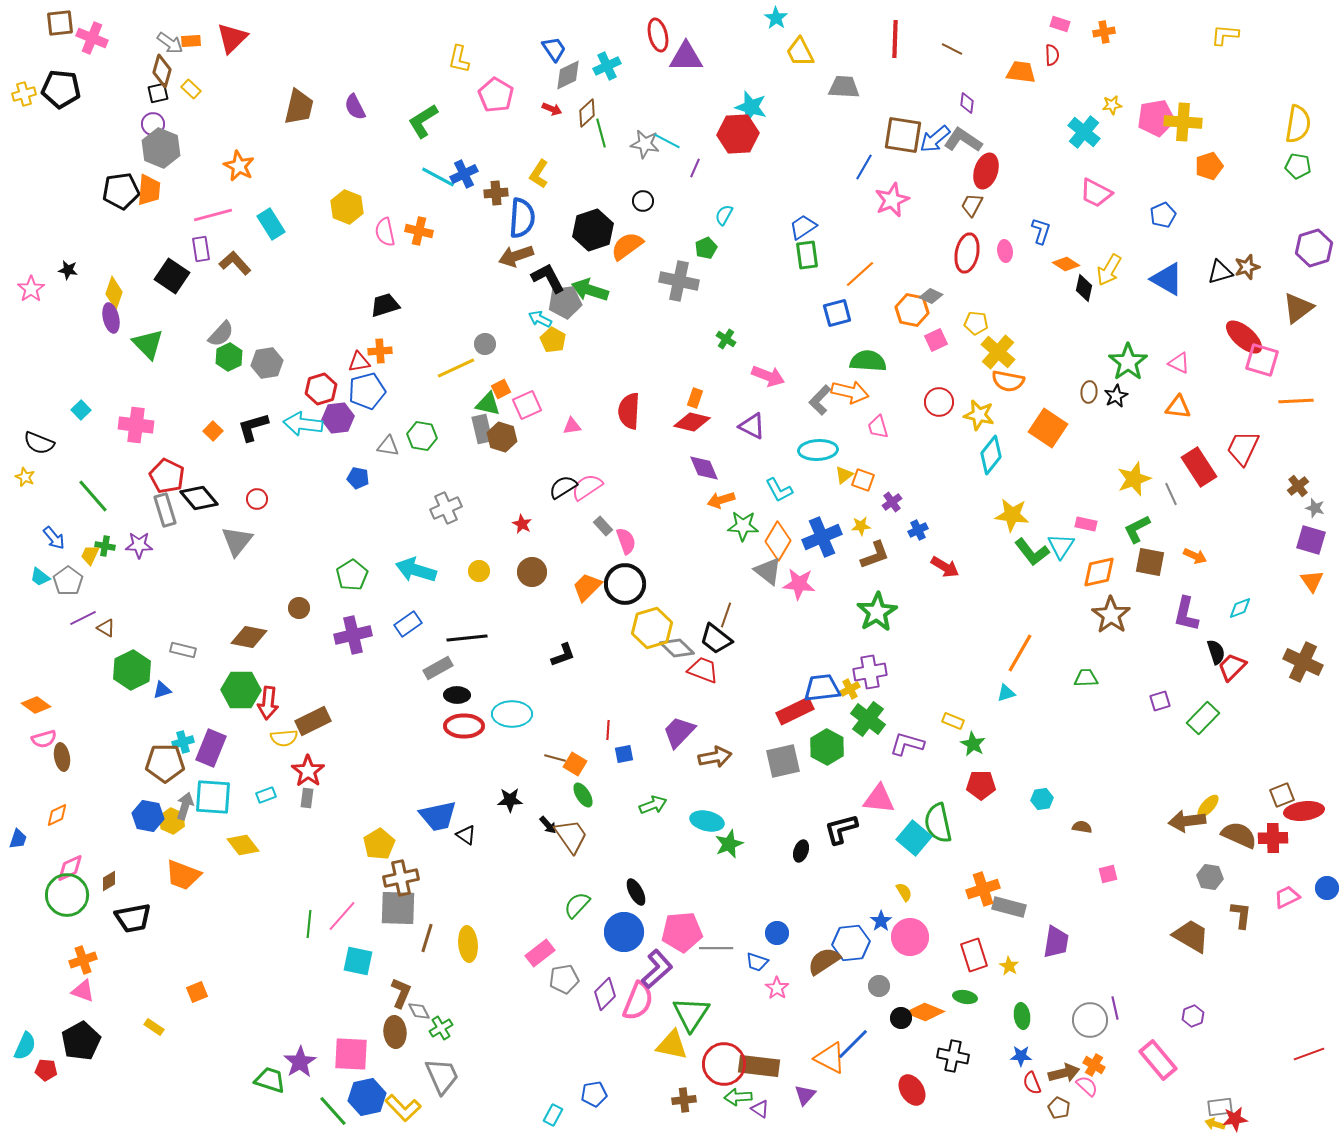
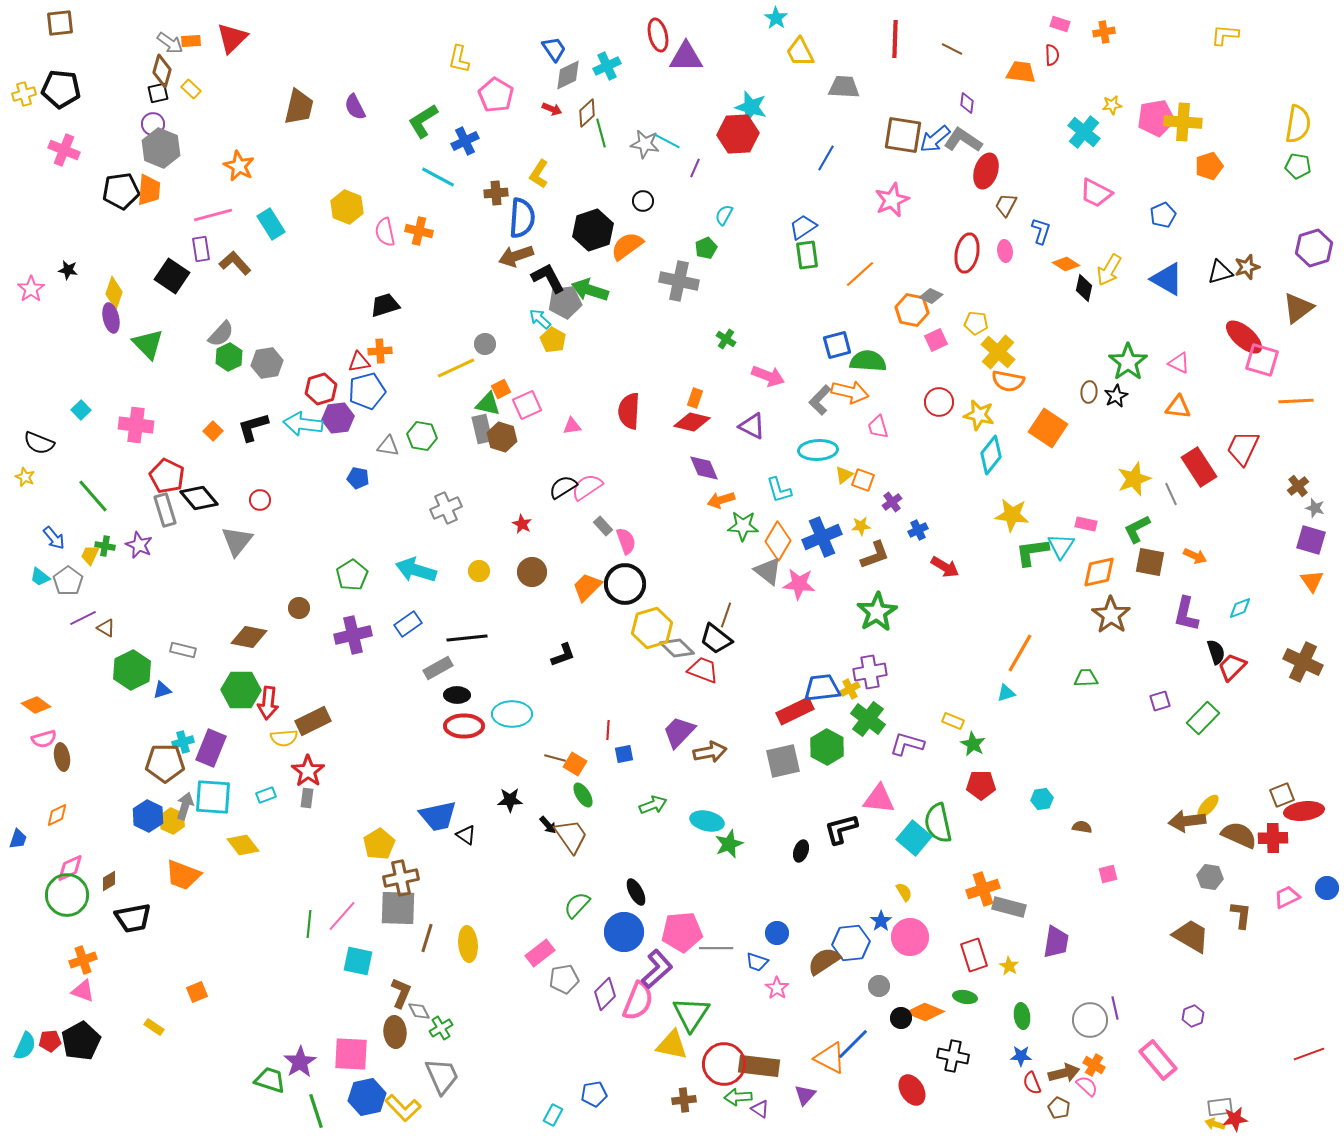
pink cross at (92, 38): moved 28 px left, 112 px down
blue line at (864, 167): moved 38 px left, 9 px up
blue cross at (464, 174): moved 1 px right, 33 px up
brown trapezoid at (972, 205): moved 34 px right
blue square at (837, 313): moved 32 px down
cyan arrow at (540, 319): rotated 15 degrees clockwise
cyan L-shape at (779, 490): rotated 12 degrees clockwise
red circle at (257, 499): moved 3 px right, 1 px down
purple star at (139, 545): rotated 24 degrees clockwise
green L-shape at (1032, 552): rotated 120 degrees clockwise
brown arrow at (715, 757): moved 5 px left, 5 px up
blue hexagon at (148, 816): rotated 16 degrees clockwise
red pentagon at (46, 1070): moved 4 px right, 29 px up; rotated 10 degrees counterclockwise
green line at (333, 1111): moved 17 px left; rotated 24 degrees clockwise
